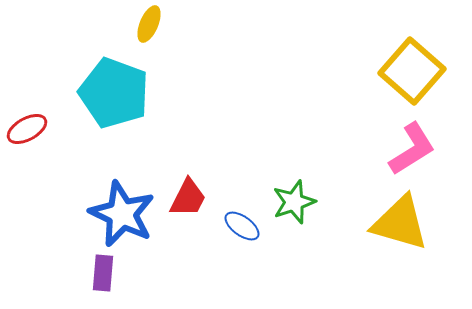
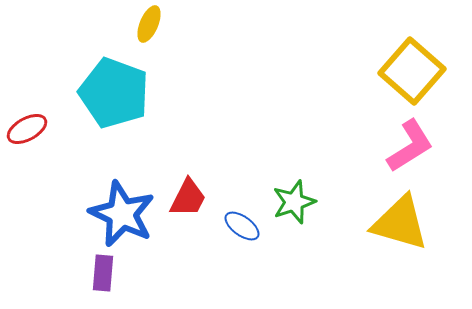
pink L-shape: moved 2 px left, 3 px up
